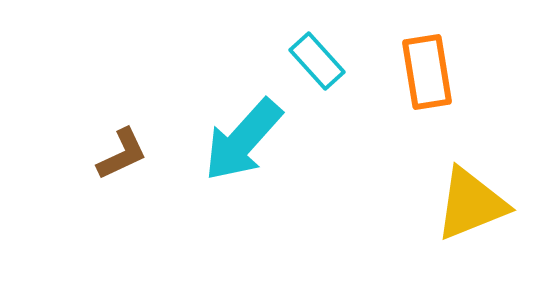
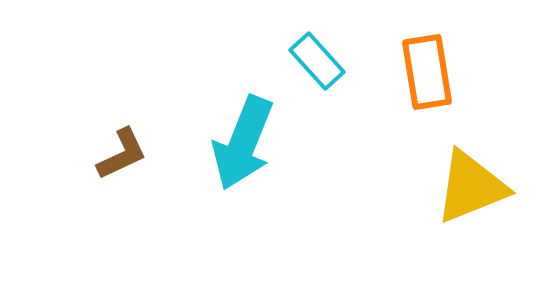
cyan arrow: moved 3 px down; rotated 20 degrees counterclockwise
yellow triangle: moved 17 px up
